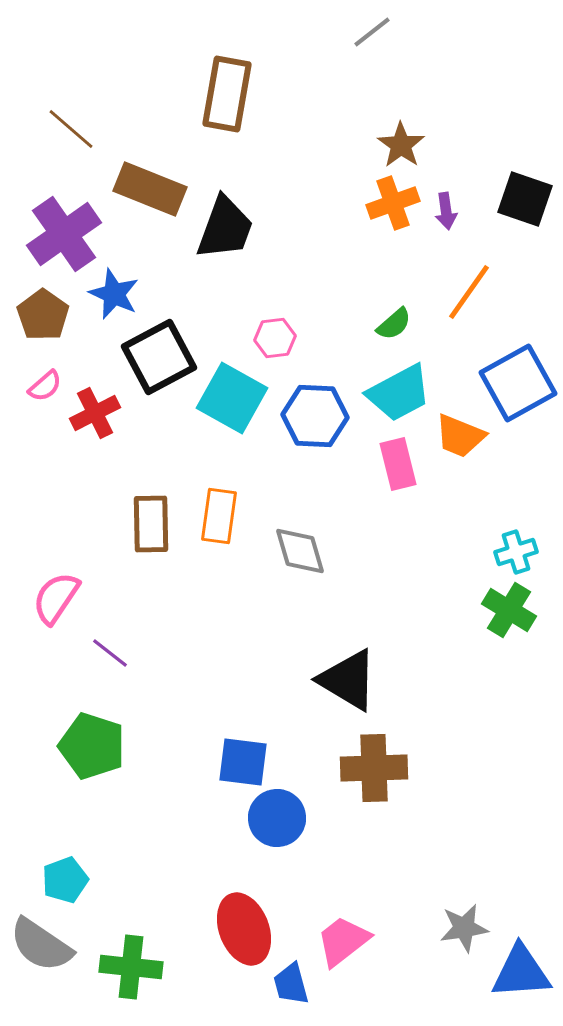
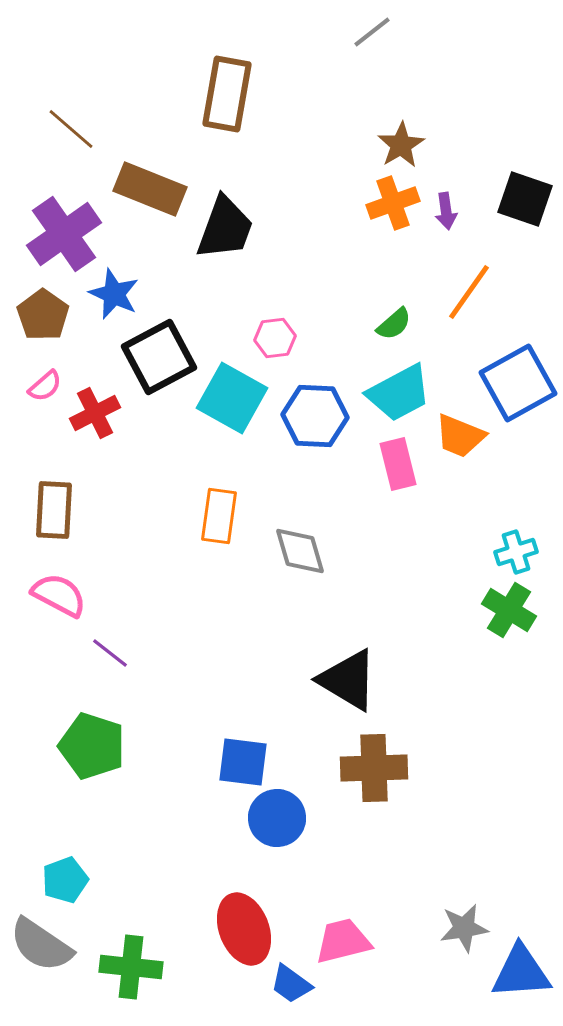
brown star at (401, 145): rotated 6 degrees clockwise
brown rectangle at (151, 524): moved 97 px left, 14 px up; rotated 4 degrees clockwise
pink semicircle at (56, 598): moved 3 px right, 3 px up; rotated 84 degrees clockwise
pink trapezoid at (343, 941): rotated 24 degrees clockwise
blue trapezoid at (291, 984): rotated 39 degrees counterclockwise
